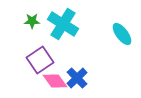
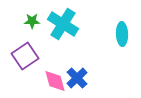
cyan ellipse: rotated 35 degrees clockwise
purple square: moved 15 px left, 4 px up
pink diamond: rotated 20 degrees clockwise
